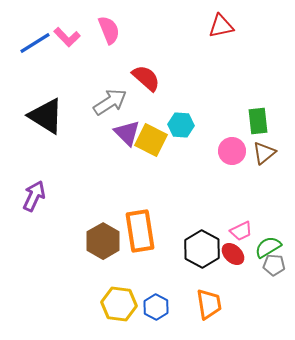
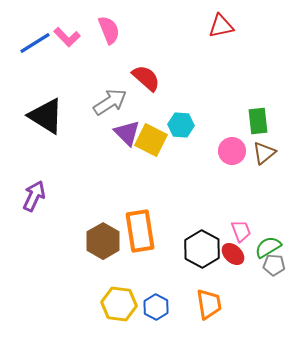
pink trapezoid: rotated 85 degrees counterclockwise
